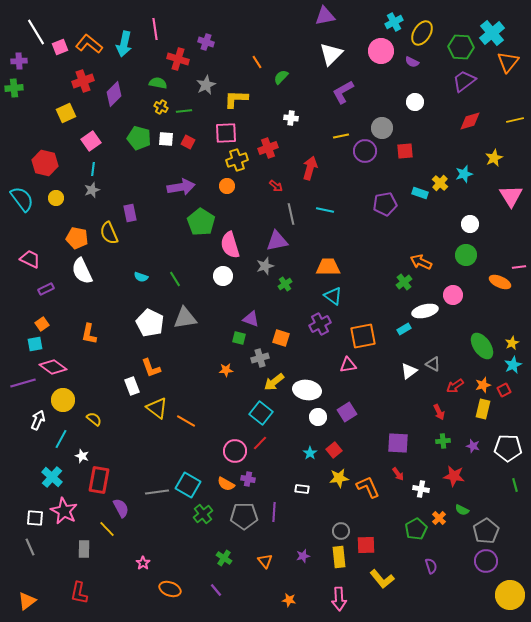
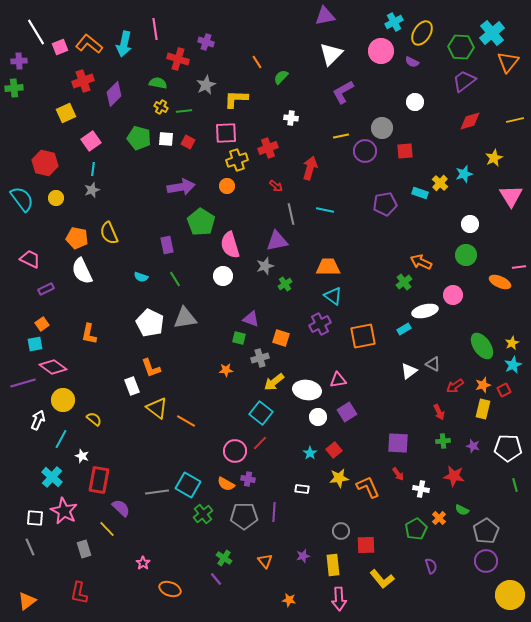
purple rectangle at (130, 213): moved 37 px right, 32 px down
pink triangle at (348, 365): moved 10 px left, 15 px down
purple semicircle at (121, 508): rotated 18 degrees counterclockwise
gray rectangle at (84, 549): rotated 18 degrees counterclockwise
yellow rectangle at (339, 557): moved 6 px left, 8 px down
purple line at (216, 590): moved 11 px up
